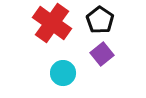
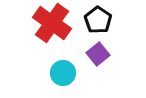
black pentagon: moved 2 px left
purple square: moved 4 px left
